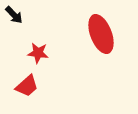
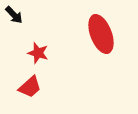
red star: rotated 10 degrees clockwise
red trapezoid: moved 3 px right, 1 px down
